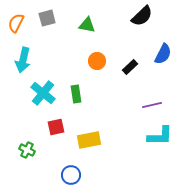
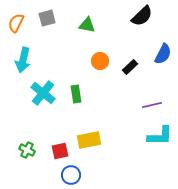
orange circle: moved 3 px right
red square: moved 4 px right, 24 px down
